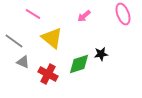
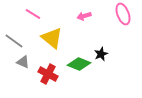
pink arrow: rotated 24 degrees clockwise
black star: rotated 16 degrees counterclockwise
green diamond: rotated 40 degrees clockwise
